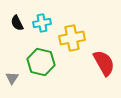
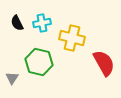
yellow cross: rotated 25 degrees clockwise
green hexagon: moved 2 px left
